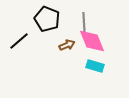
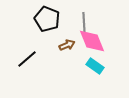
black line: moved 8 px right, 18 px down
cyan rectangle: rotated 18 degrees clockwise
